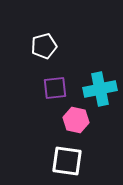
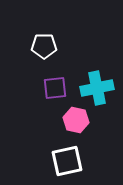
white pentagon: rotated 15 degrees clockwise
cyan cross: moved 3 px left, 1 px up
white square: rotated 20 degrees counterclockwise
